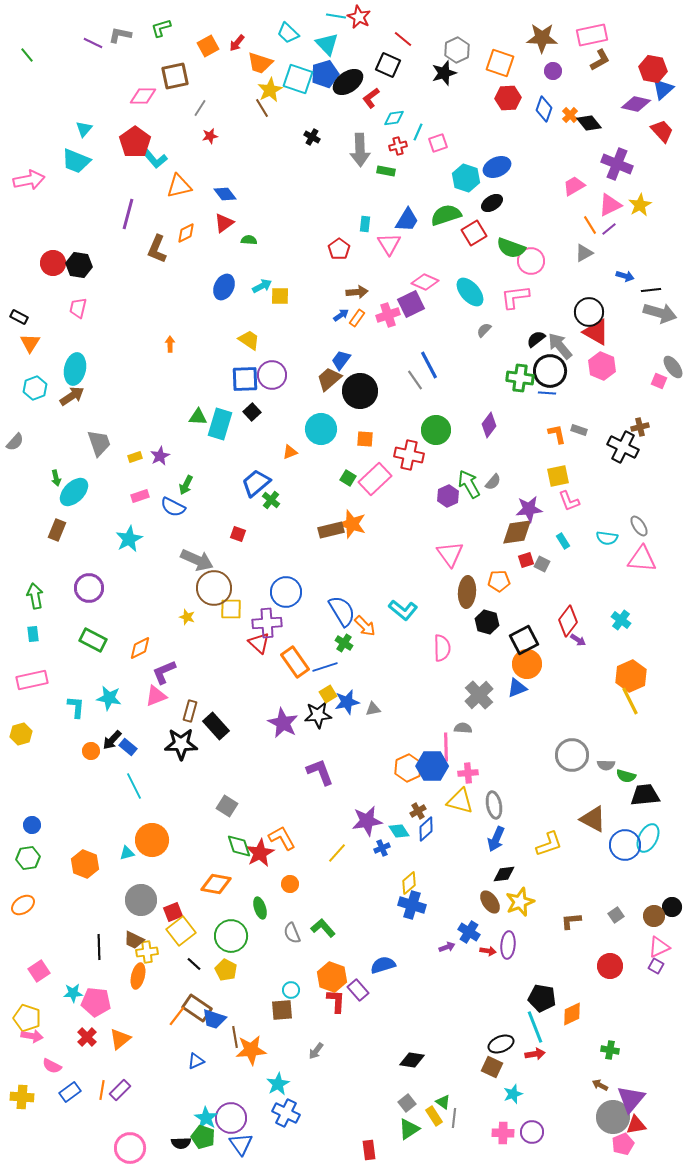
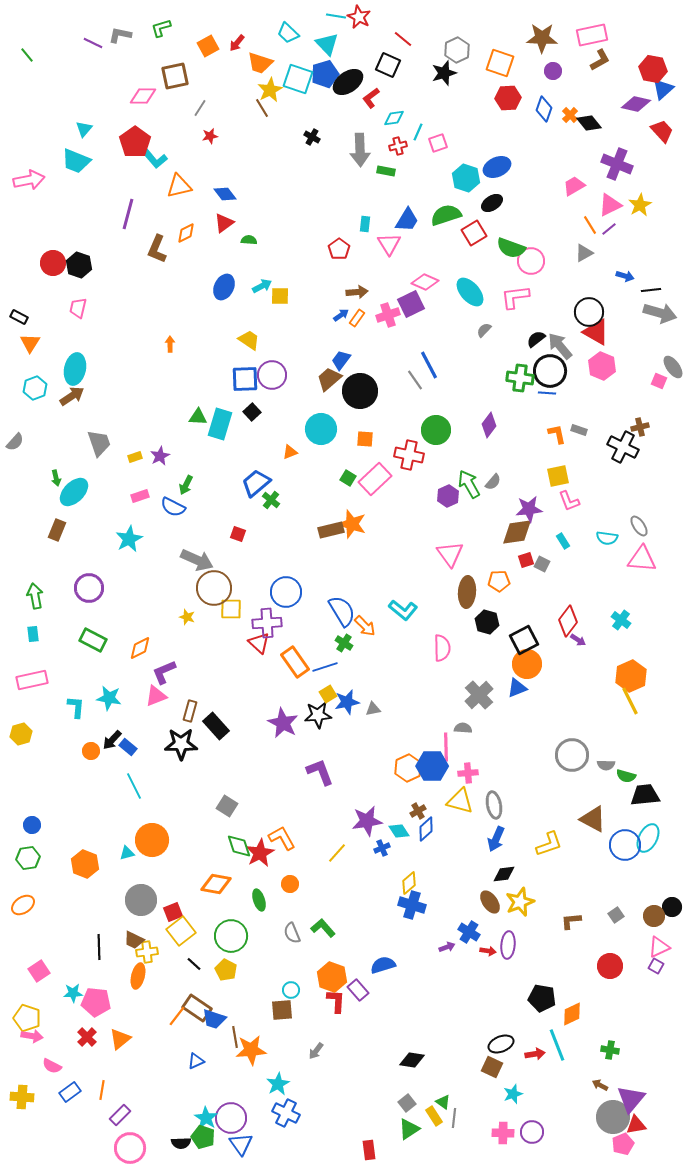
black hexagon at (79, 265): rotated 10 degrees clockwise
green ellipse at (260, 908): moved 1 px left, 8 px up
cyan line at (535, 1027): moved 22 px right, 18 px down
purple rectangle at (120, 1090): moved 25 px down
